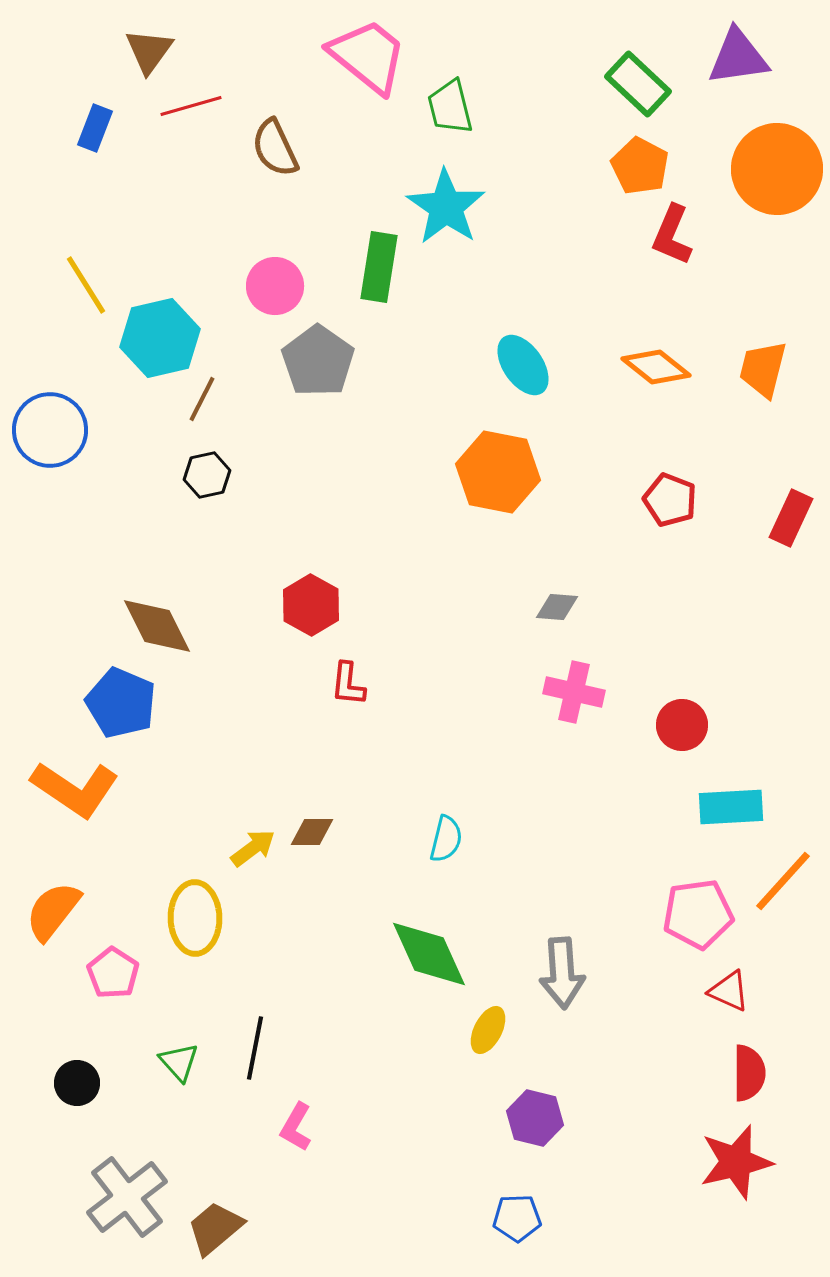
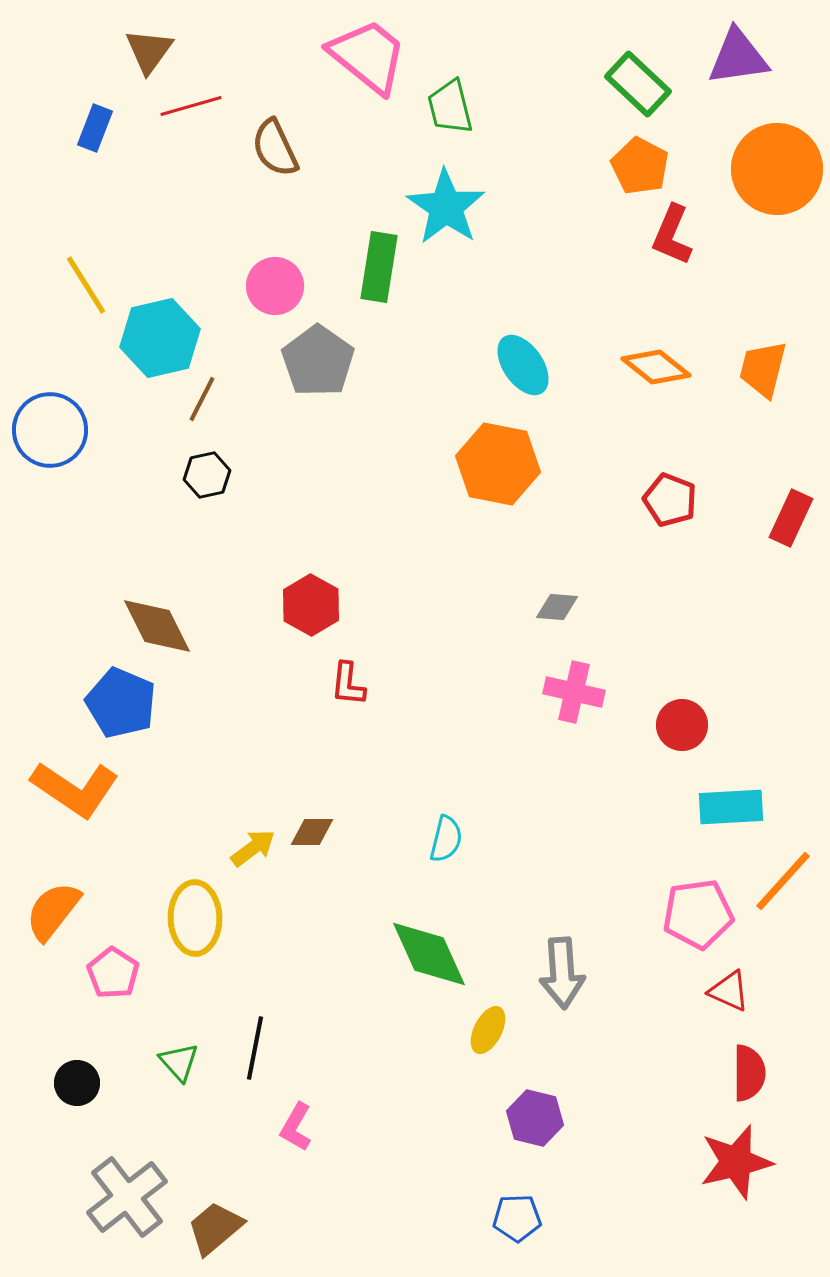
orange hexagon at (498, 472): moved 8 px up
